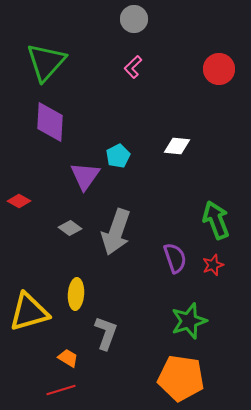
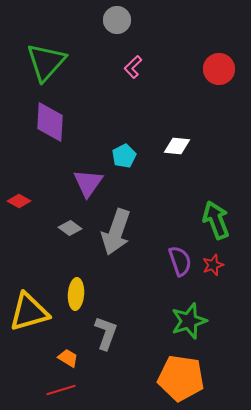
gray circle: moved 17 px left, 1 px down
cyan pentagon: moved 6 px right
purple triangle: moved 3 px right, 7 px down
purple semicircle: moved 5 px right, 3 px down
